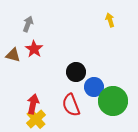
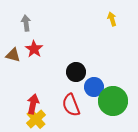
yellow arrow: moved 2 px right, 1 px up
gray arrow: moved 2 px left, 1 px up; rotated 28 degrees counterclockwise
